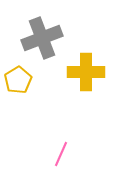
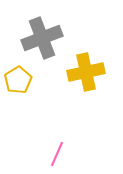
yellow cross: rotated 12 degrees counterclockwise
pink line: moved 4 px left
